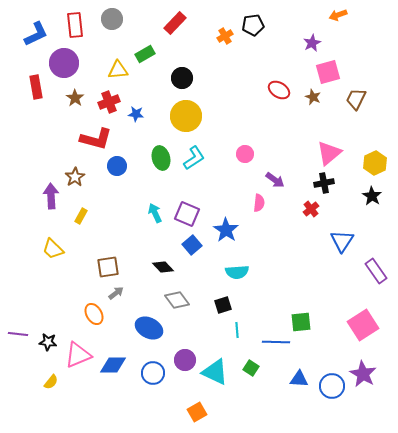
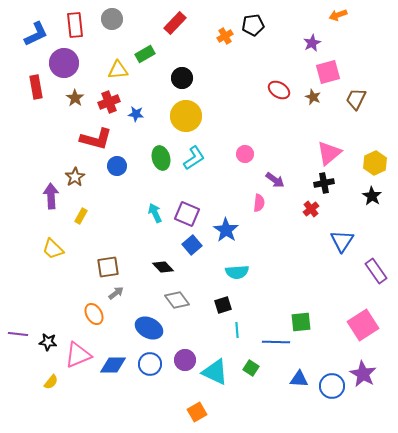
blue circle at (153, 373): moved 3 px left, 9 px up
